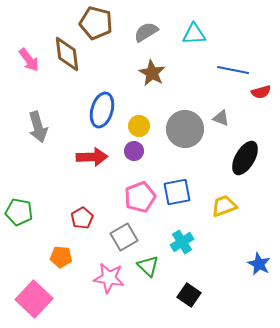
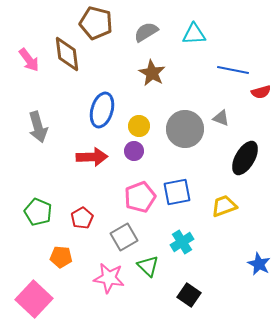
green pentagon: moved 19 px right; rotated 12 degrees clockwise
